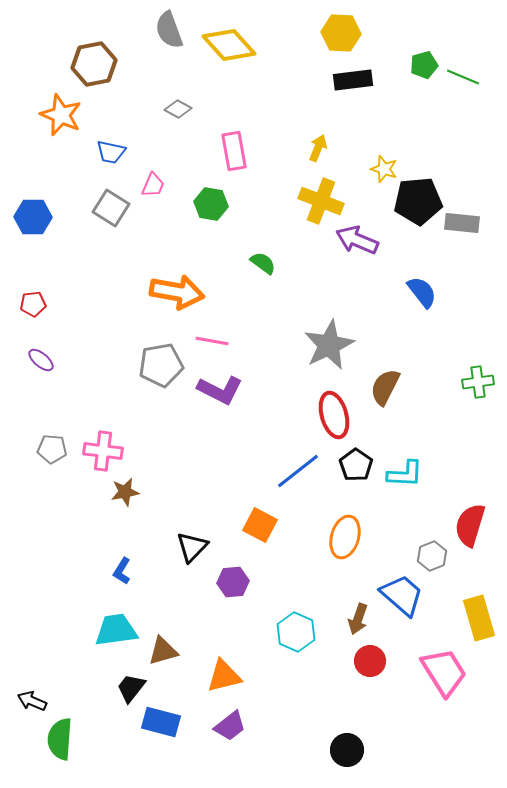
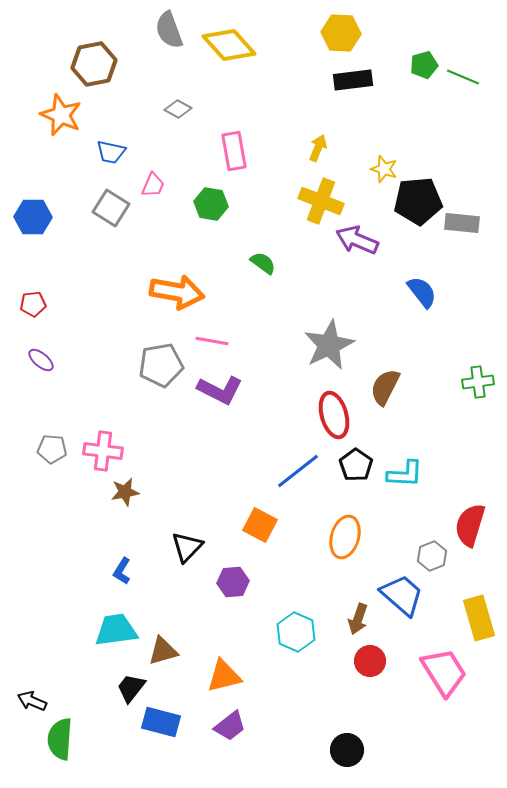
black triangle at (192, 547): moved 5 px left
